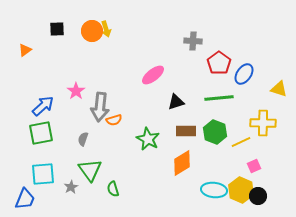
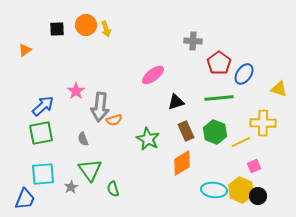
orange circle: moved 6 px left, 6 px up
brown rectangle: rotated 66 degrees clockwise
gray semicircle: rotated 40 degrees counterclockwise
